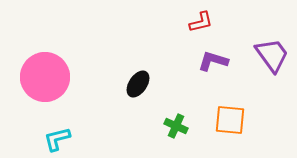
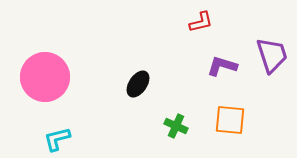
purple trapezoid: rotated 18 degrees clockwise
purple L-shape: moved 9 px right, 5 px down
